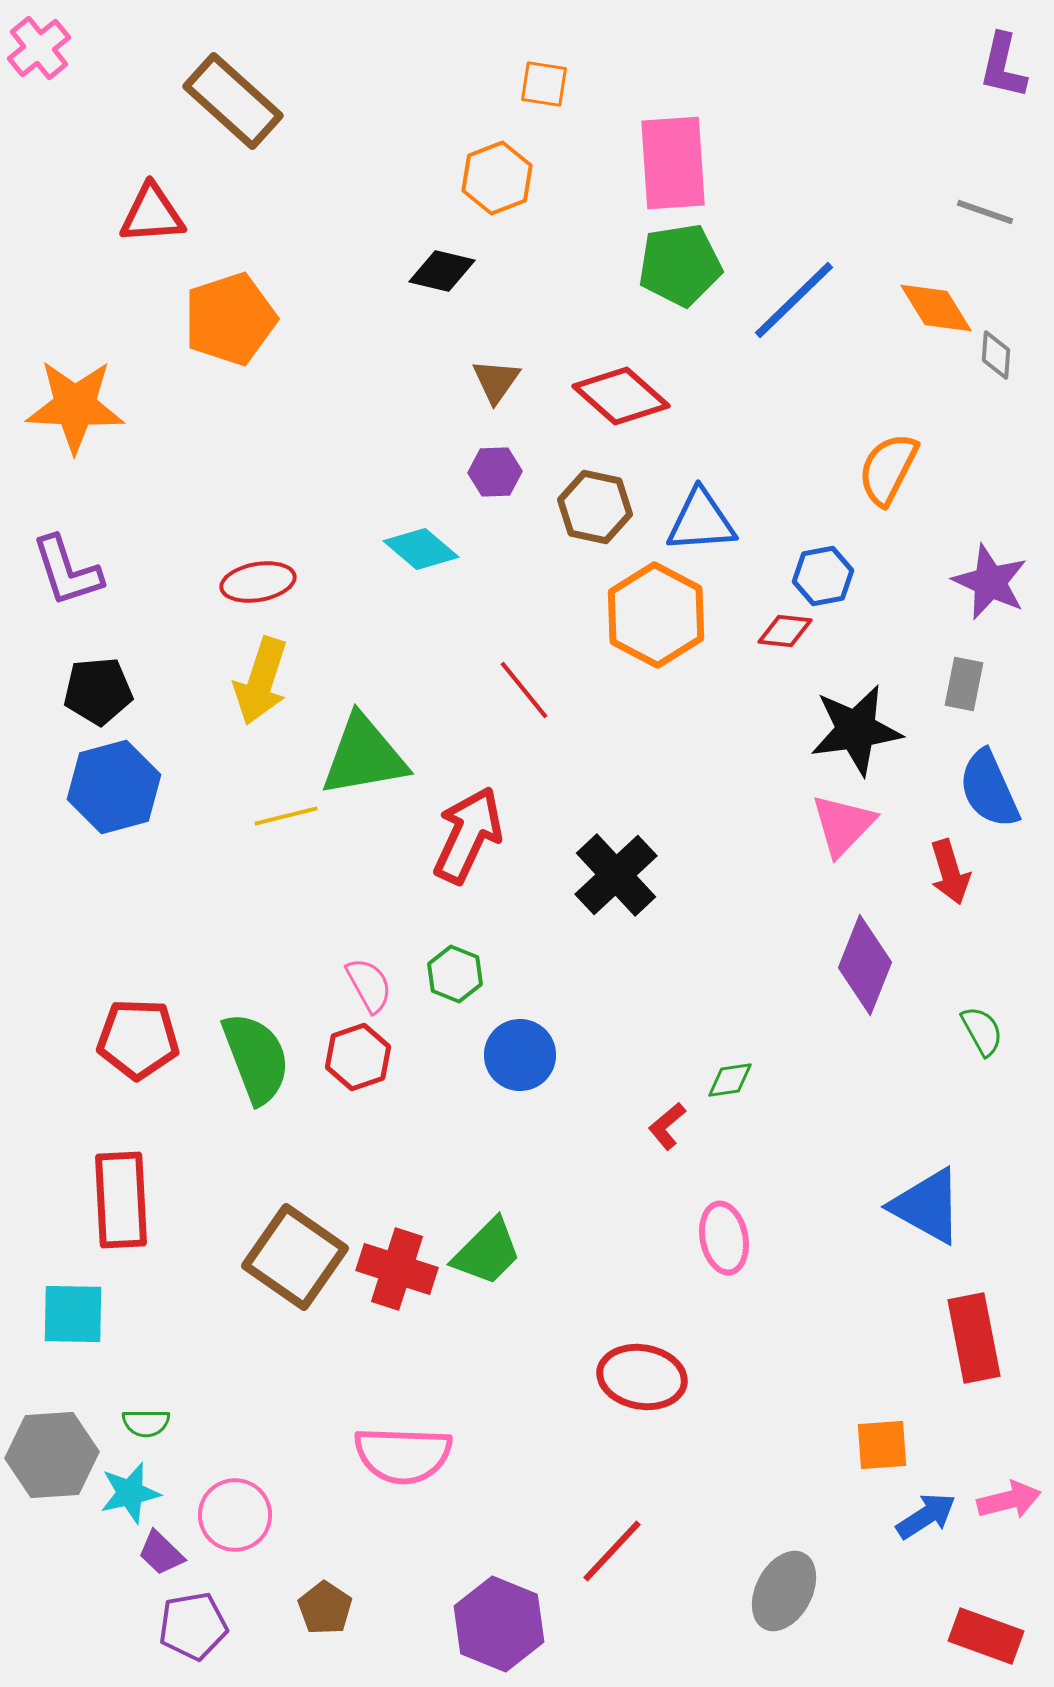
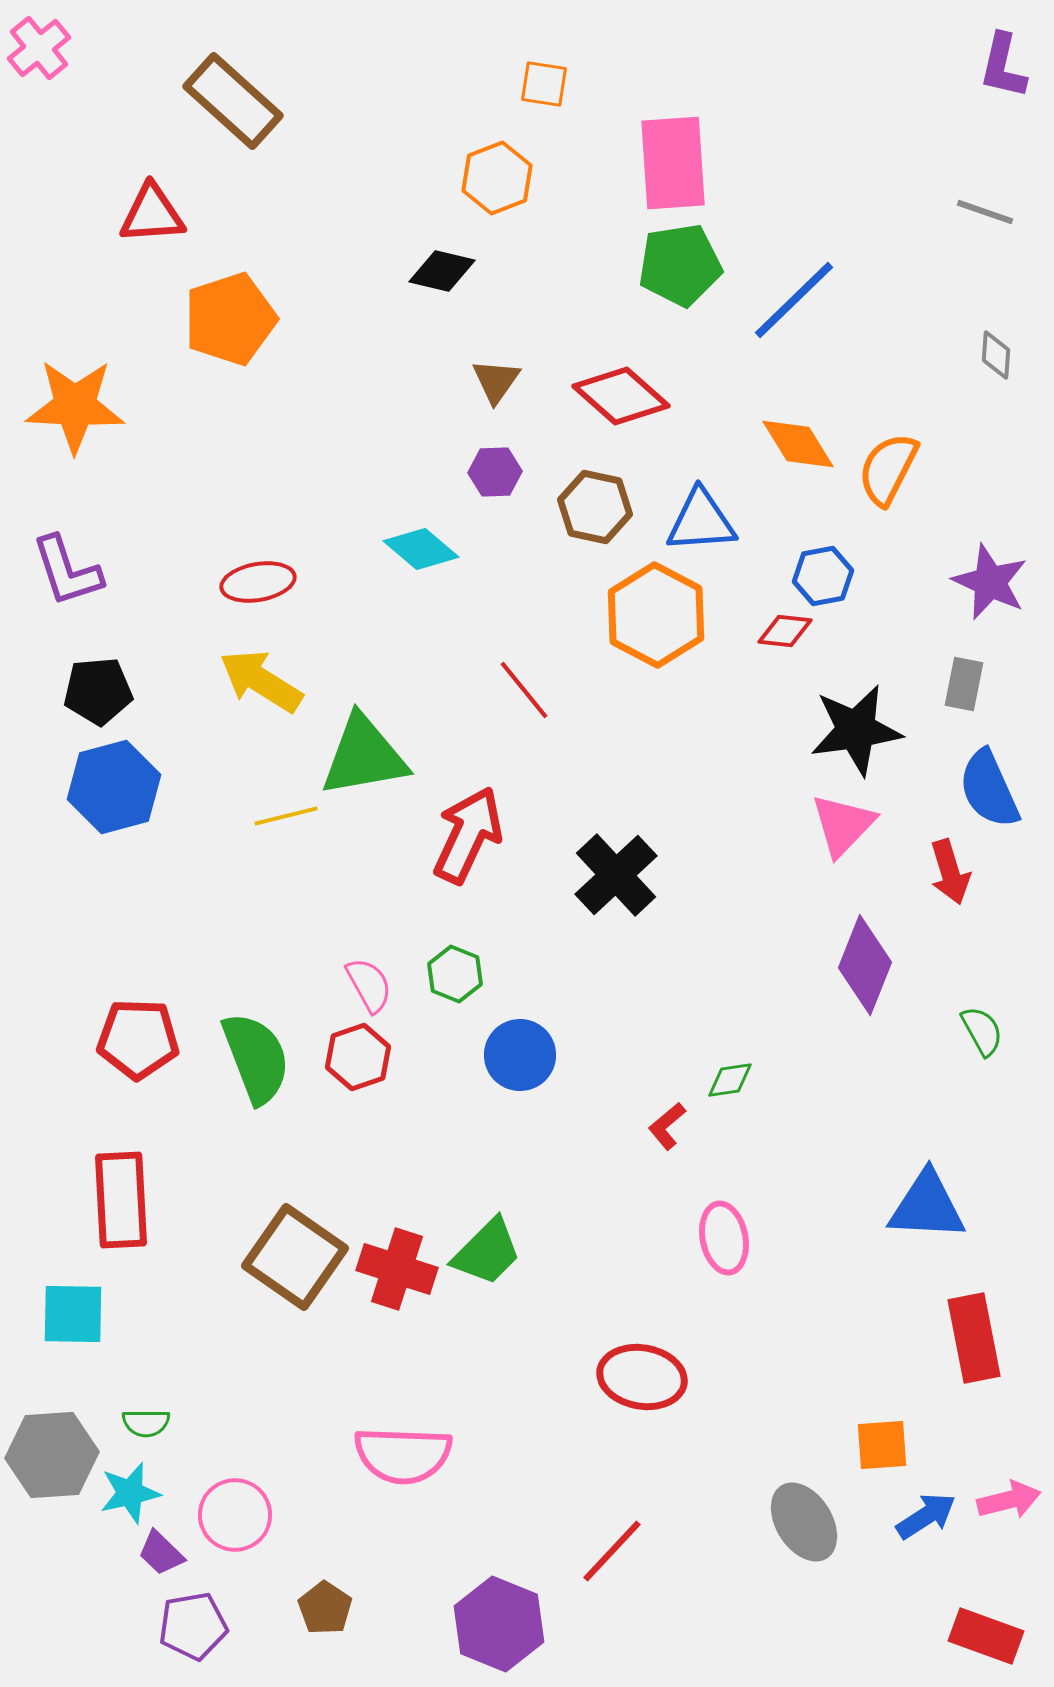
orange diamond at (936, 308): moved 138 px left, 136 px down
yellow arrow at (261, 681): rotated 104 degrees clockwise
blue triangle at (927, 1206): rotated 26 degrees counterclockwise
gray ellipse at (784, 1591): moved 20 px right, 69 px up; rotated 60 degrees counterclockwise
